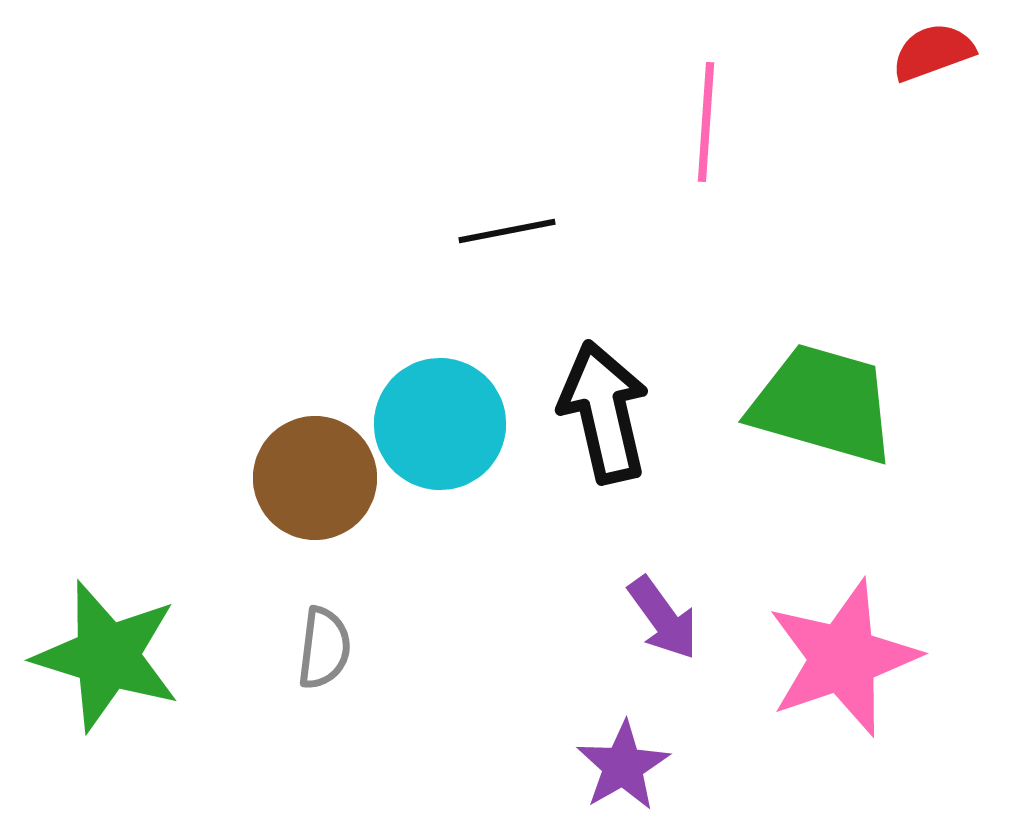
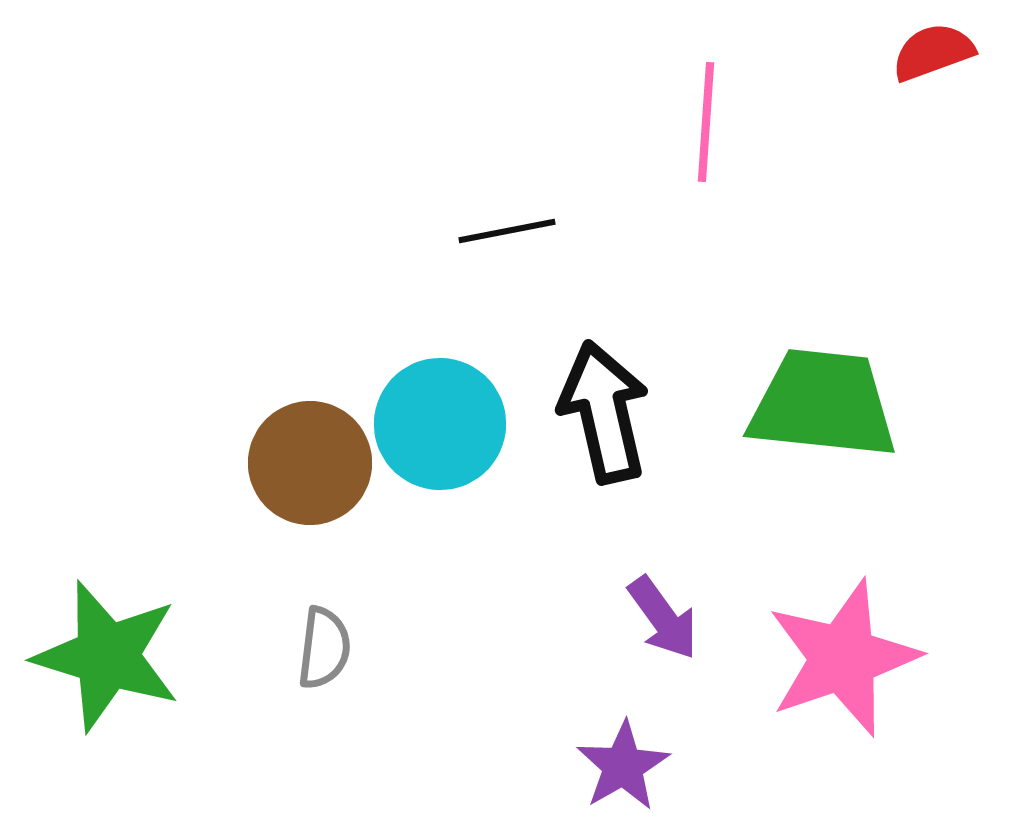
green trapezoid: rotated 10 degrees counterclockwise
brown circle: moved 5 px left, 15 px up
